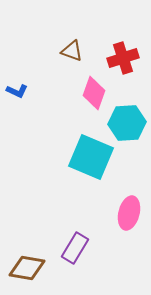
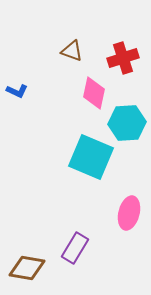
pink diamond: rotated 8 degrees counterclockwise
